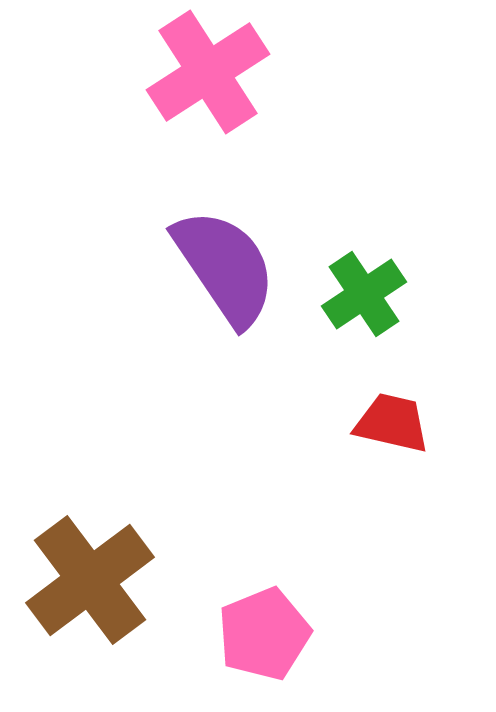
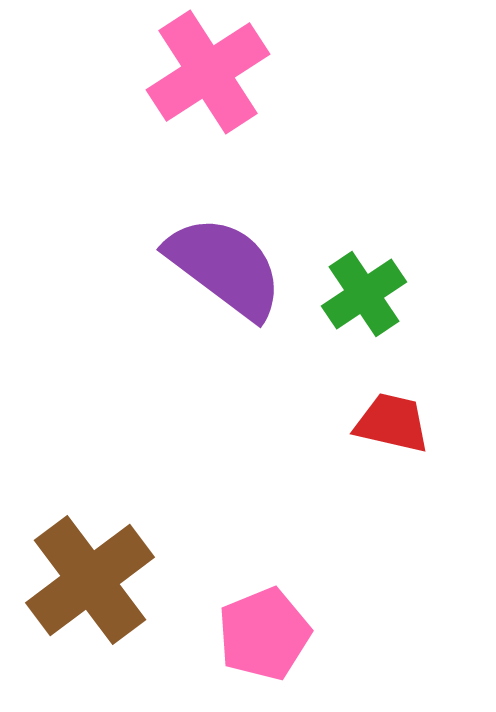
purple semicircle: rotated 19 degrees counterclockwise
